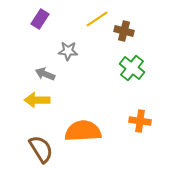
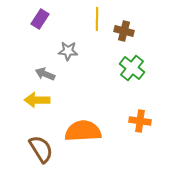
yellow line: rotated 55 degrees counterclockwise
